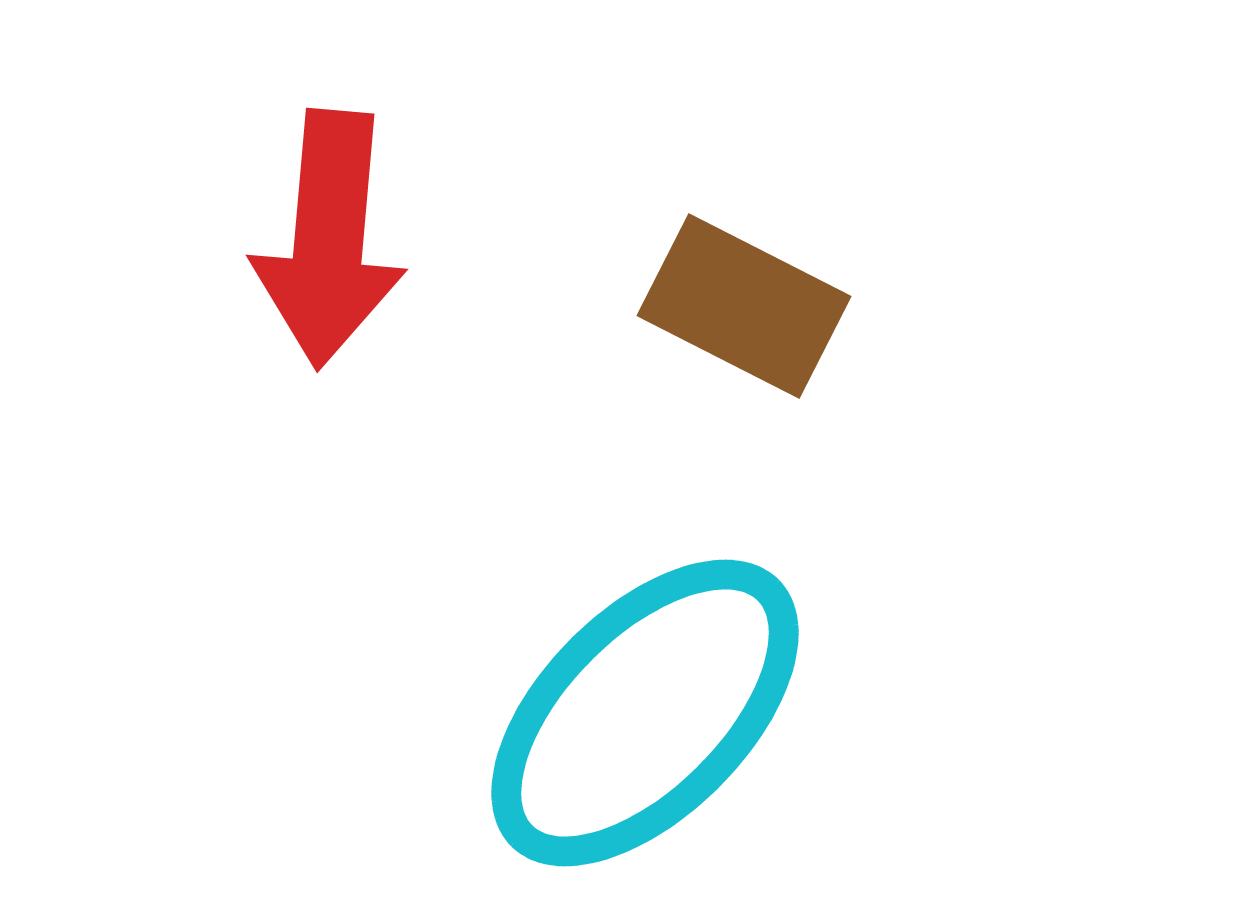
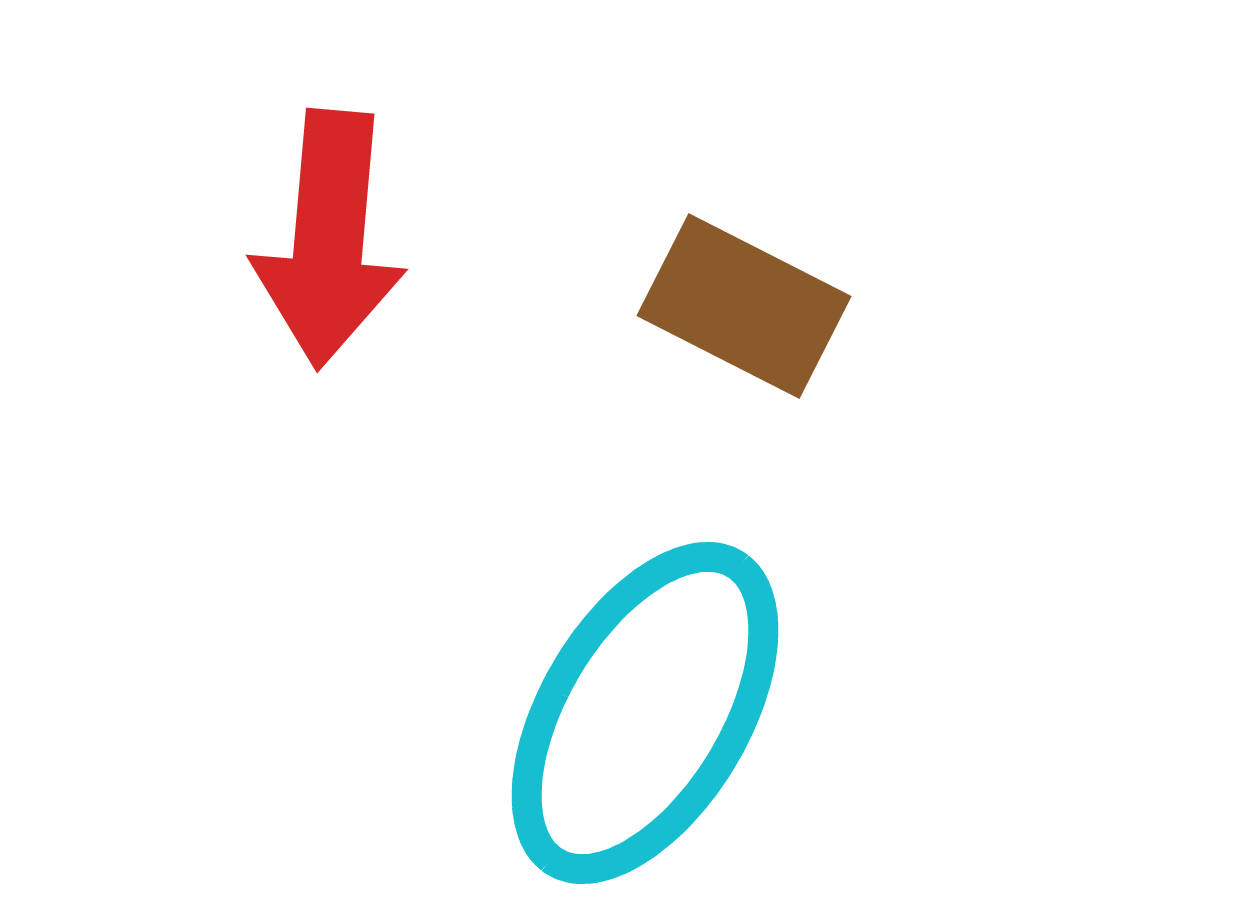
cyan ellipse: rotated 14 degrees counterclockwise
